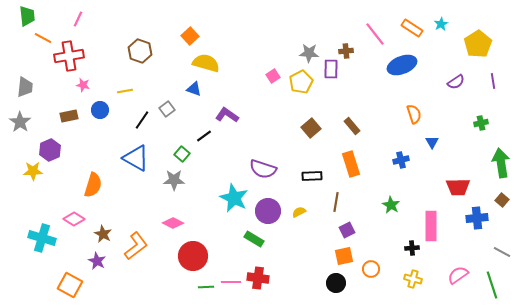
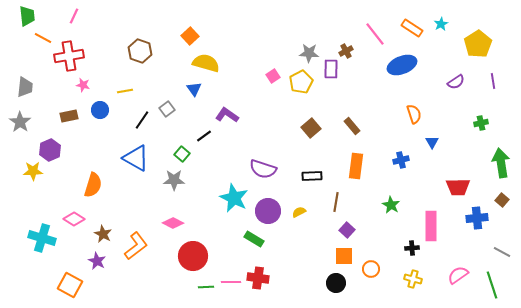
pink line at (78, 19): moved 4 px left, 3 px up
brown cross at (346, 51): rotated 24 degrees counterclockwise
blue triangle at (194, 89): rotated 35 degrees clockwise
orange rectangle at (351, 164): moved 5 px right, 2 px down; rotated 25 degrees clockwise
purple square at (347, 230): rotated 21 degrees counterclockwise
orange square at (344, 256): rotated 12 degrees clockwise
